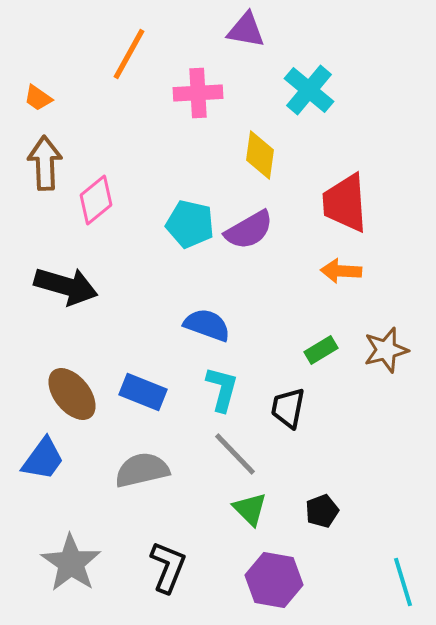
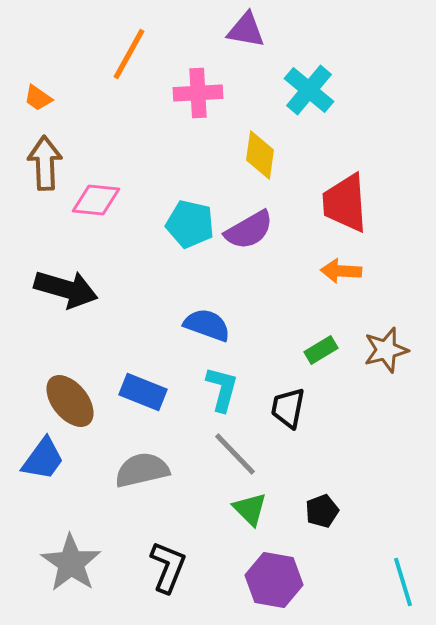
pink diamond: rotated 45 degrees clockwise
black arrow: moved 3 px down
brown ellipse: moved 2 px left, 7 px down
